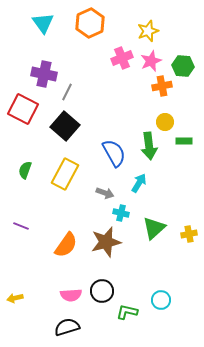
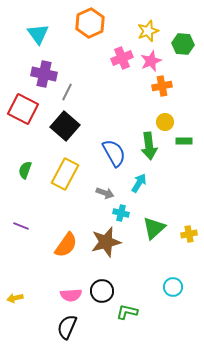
cyan triangle: moved 5 px left, 11 px down
green hexagon: moved 22 px up
cyan circle: moved 12 px right, 13 px up
black semicircle: rotated 50 degrees counterclockwise
